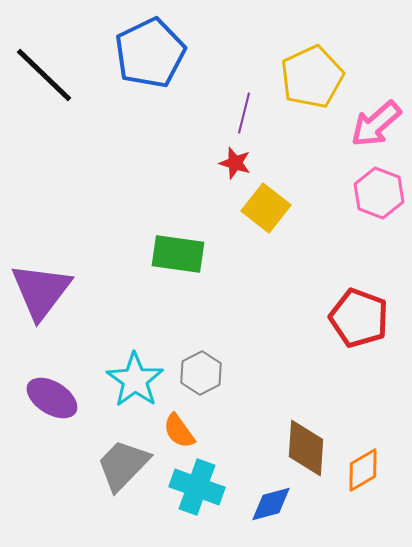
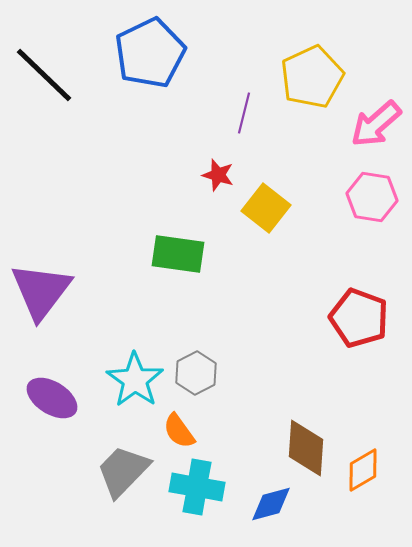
red star: moved 17 px left, 12 px down
pink hexagon: moved 7 px left, 4 px down; rotated 12 degrees counterclockwise
gray hexagon: moved 5 px left
gray trapezoid: moved 6 px down
cyan cross: rotated 10 degrees counterclockwise
